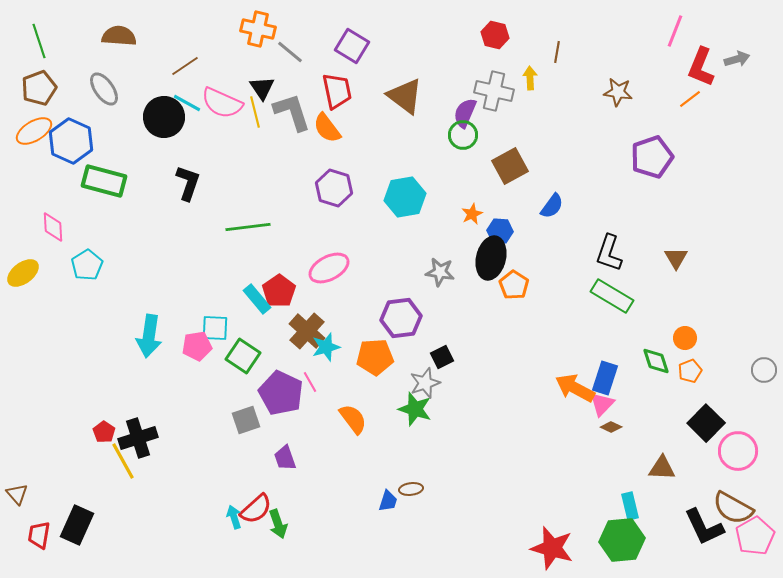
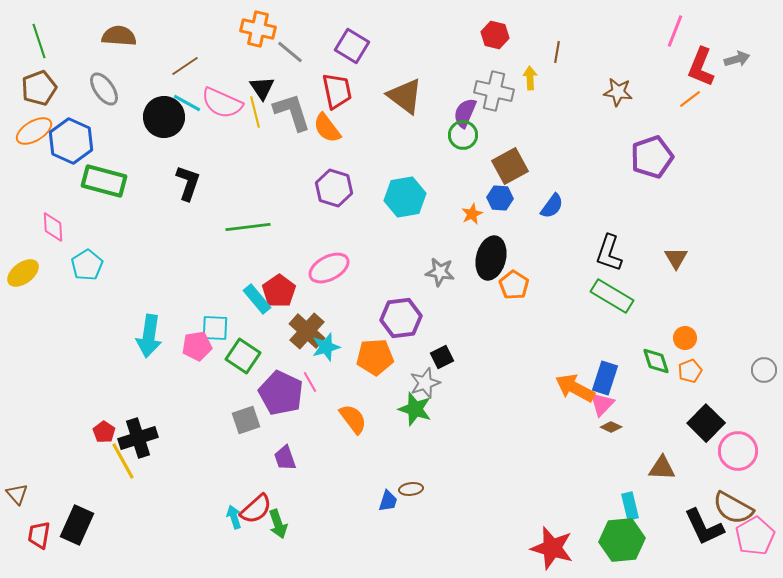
blue hexagon at (500, 231): moved 33 px up
